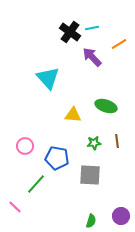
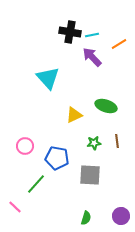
cyan line: moved 7 px down
black cross: rotated 25 degrees counterclockwise
yellow triangle: moved 1 px right; rotated 30 degrees counterclockwise
green semicircle: moved 5 px left, 3 px up
